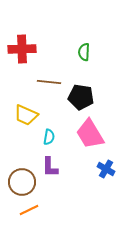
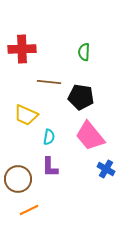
pink trapezoid: moved 2 px down; rotated 8 degrees counterclockwise
brown circle: moved 4 px left, 3 px up
